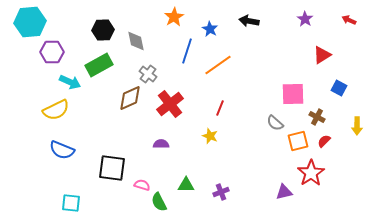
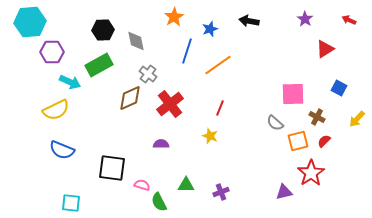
blue star: rotated 21 degrees clockwise
red triangle: moved 3 px right, 6 px up
yellow arrow: moved 7 px up; rotated 42 degrees clockwise
